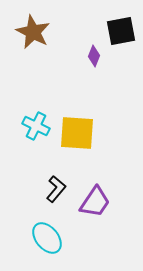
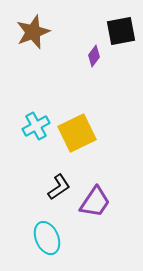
brown star: rotated 24 degrees clockwise
purple diamond: rotated 15 degrees clockwise
cyan cross: rotated 36 degrees clockwise
yellow square: rotated 30 degrees counterclockwise
black L-shape: moved 3 px right, 2 px up; rotated 16 degrees clockwise
cyan ellipse: rotated 16 degrees clockwise
